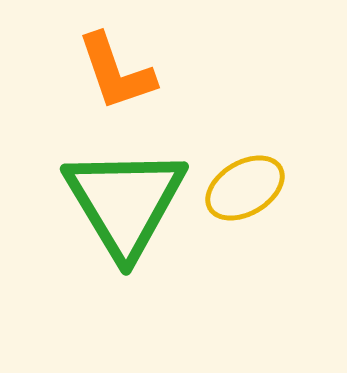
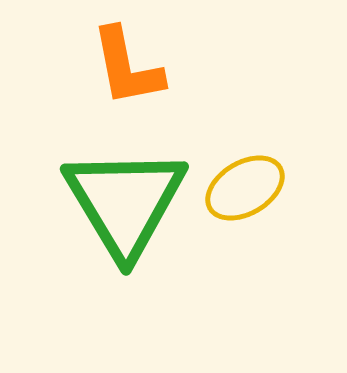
orange L-shape: moved 11 px right, 5 px up; rotated 8 degrees clockwise
